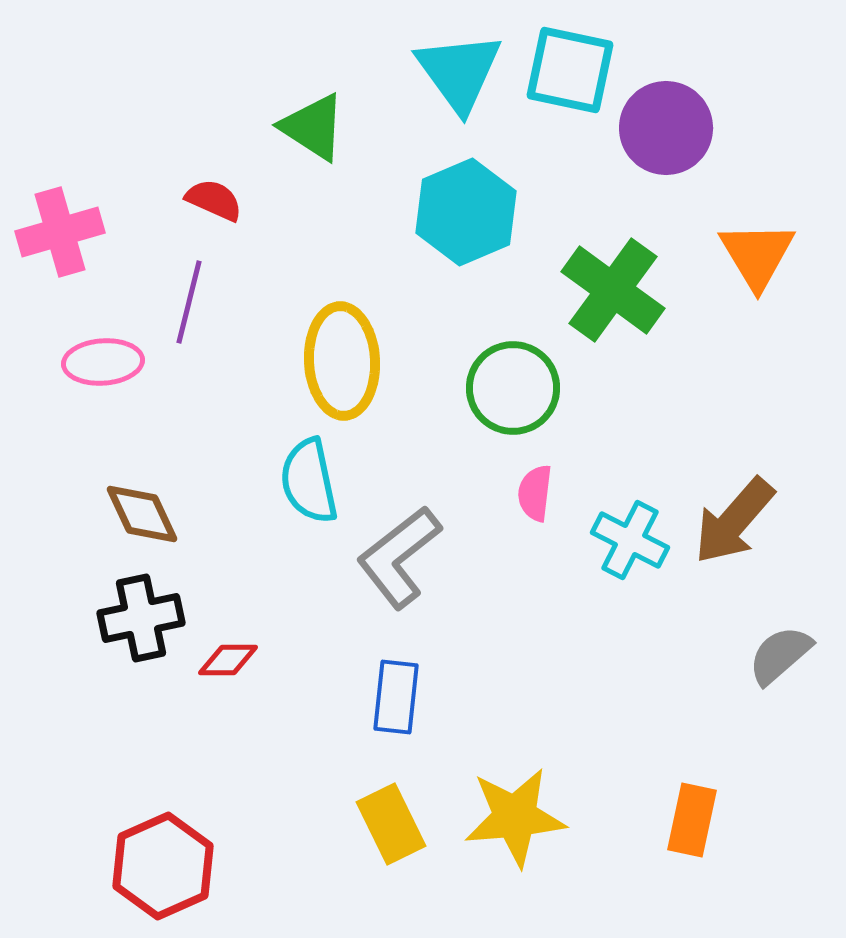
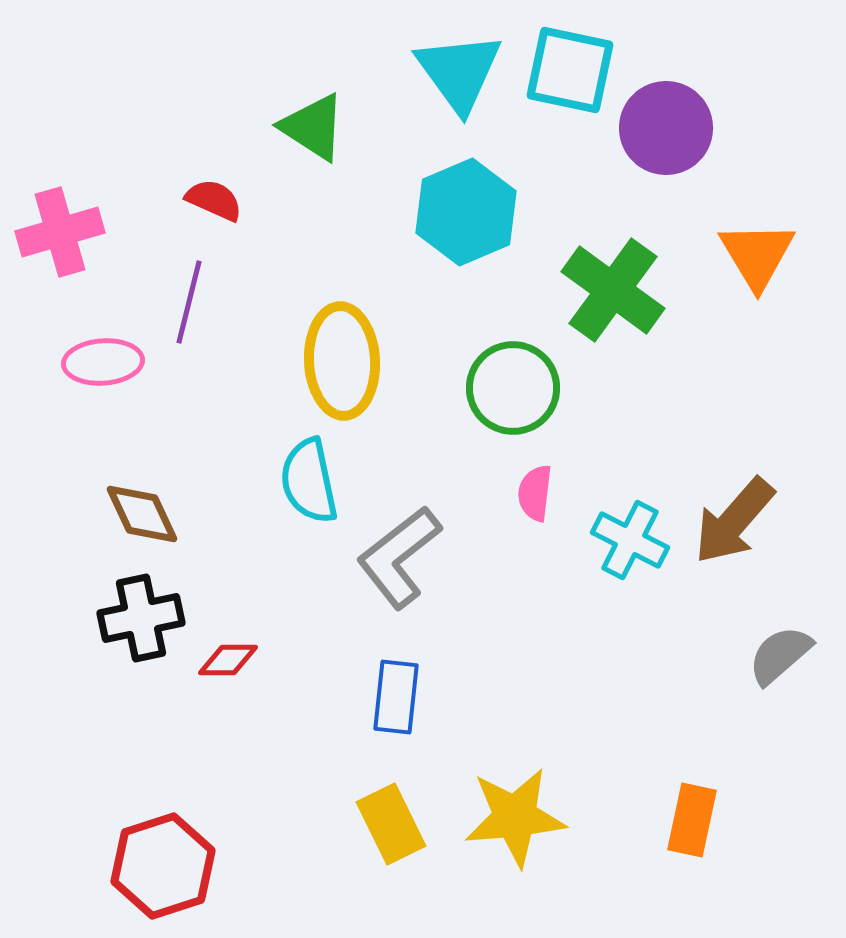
red hexagon: rotated 6 degrees clockwise
